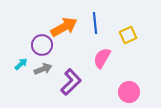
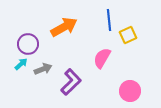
blue line: moved 14 px right, 3 px up
purple circle: moved 14 px left, 1 px up
pink circle: moved 1 px right, 1 px up
